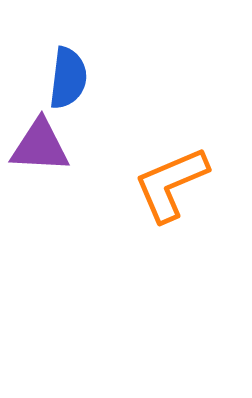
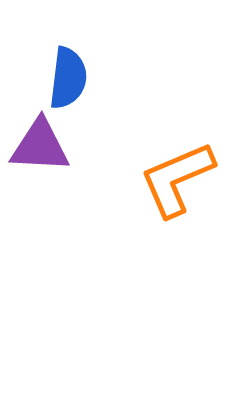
orange L-shape: moved 6 px right, 5 px up
